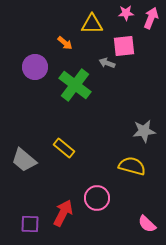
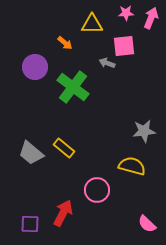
green cross: moved 2 px left, 2 px down
gray trapezoid: moved 7 px right, 7 px up
pink circle: moved 8 px up
